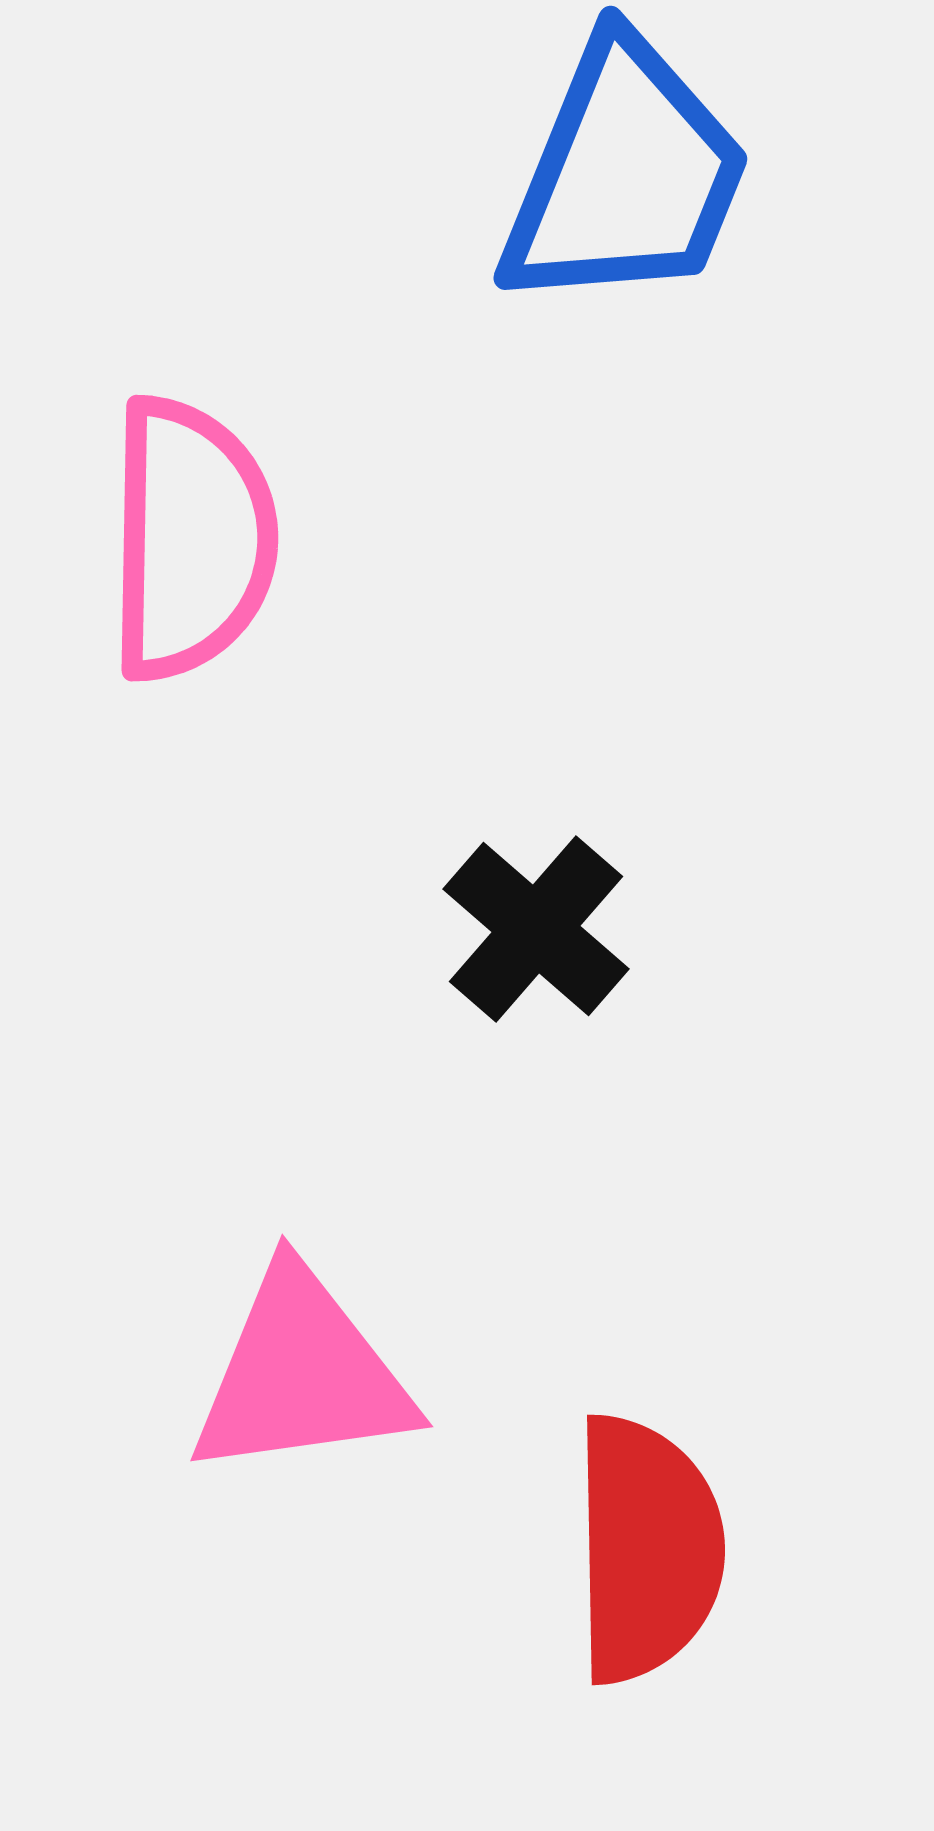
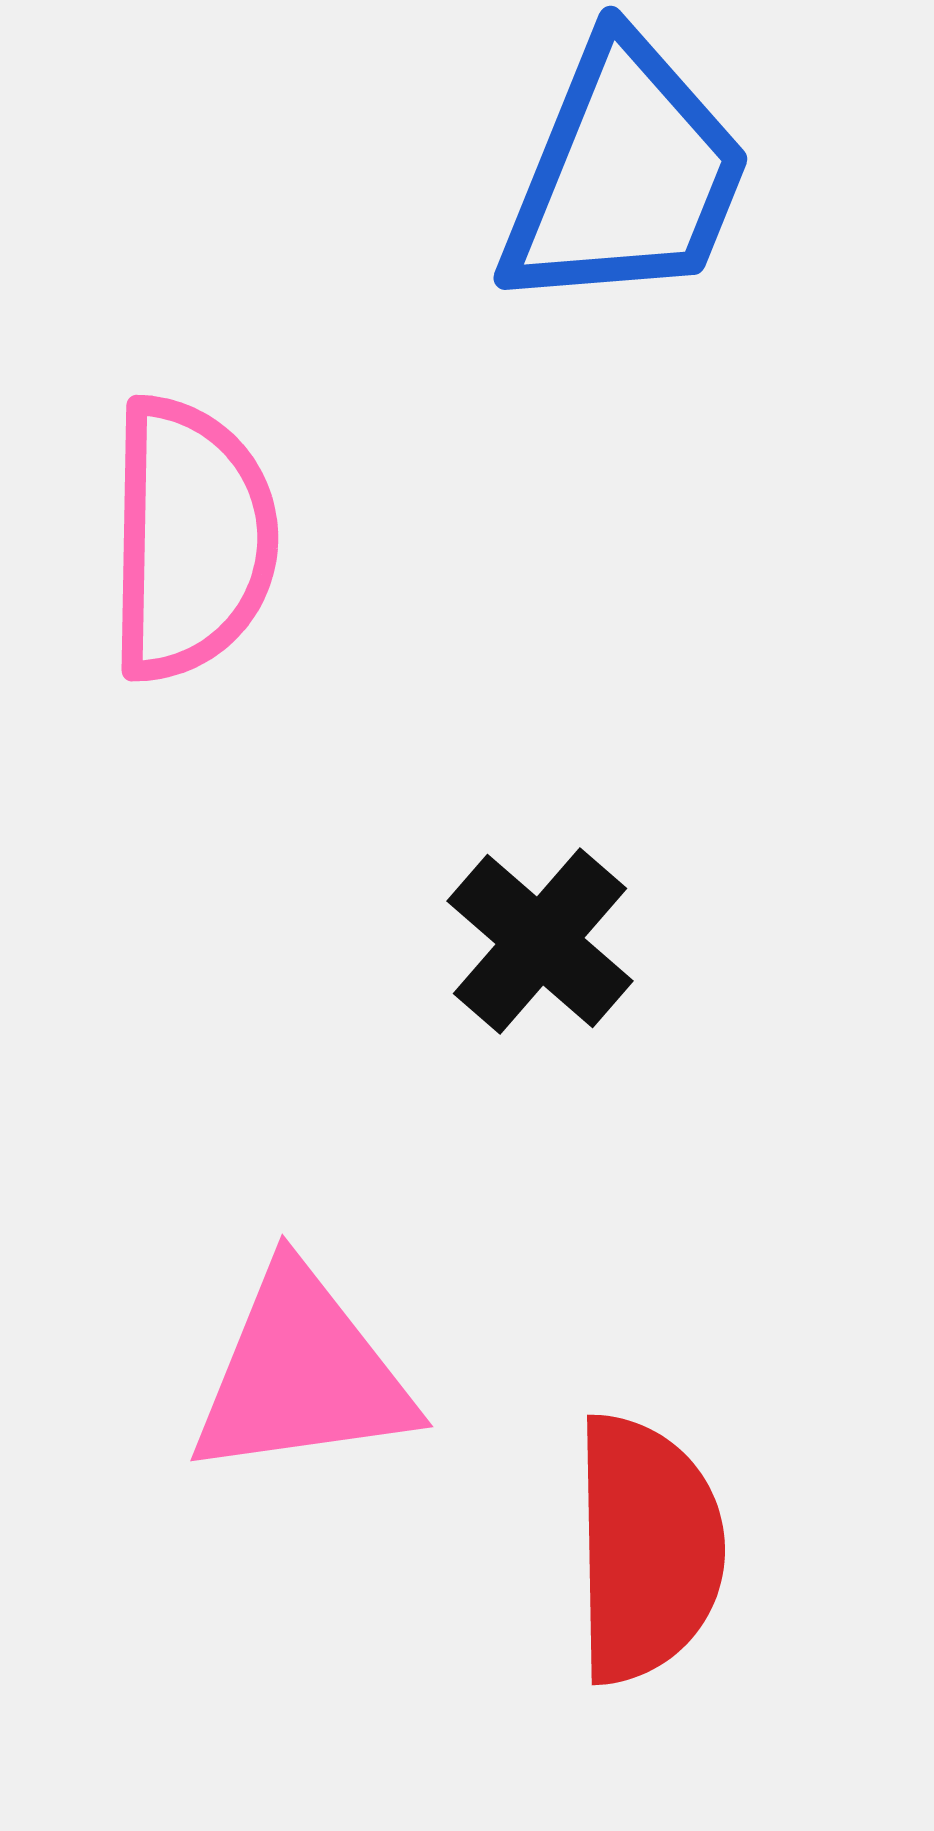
black cross: moved 4 px right, 12 px down
